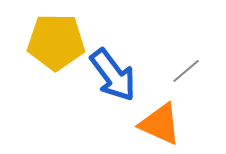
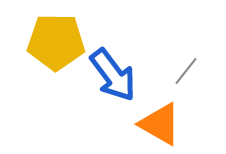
gray line: rotated 12 degrees counterclockwise
orange triangle: rotated 6 degrees clockwise
